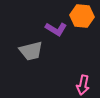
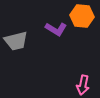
gray trapezoid: moved 15 px left, 10 px up
